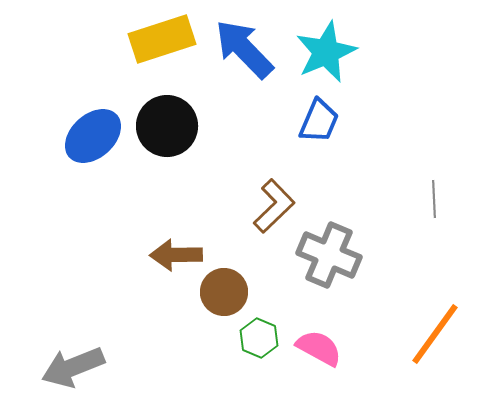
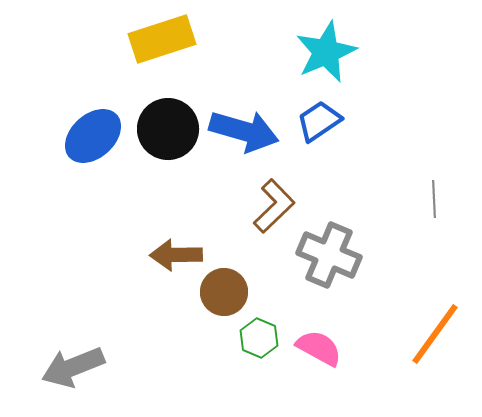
blue arrow: moved 82 px down; rotated 150 degrees clockwise
blue trapezoid: rotated 147 degrees counterclockwise
black circle: moved 1 px right, 3 px down
